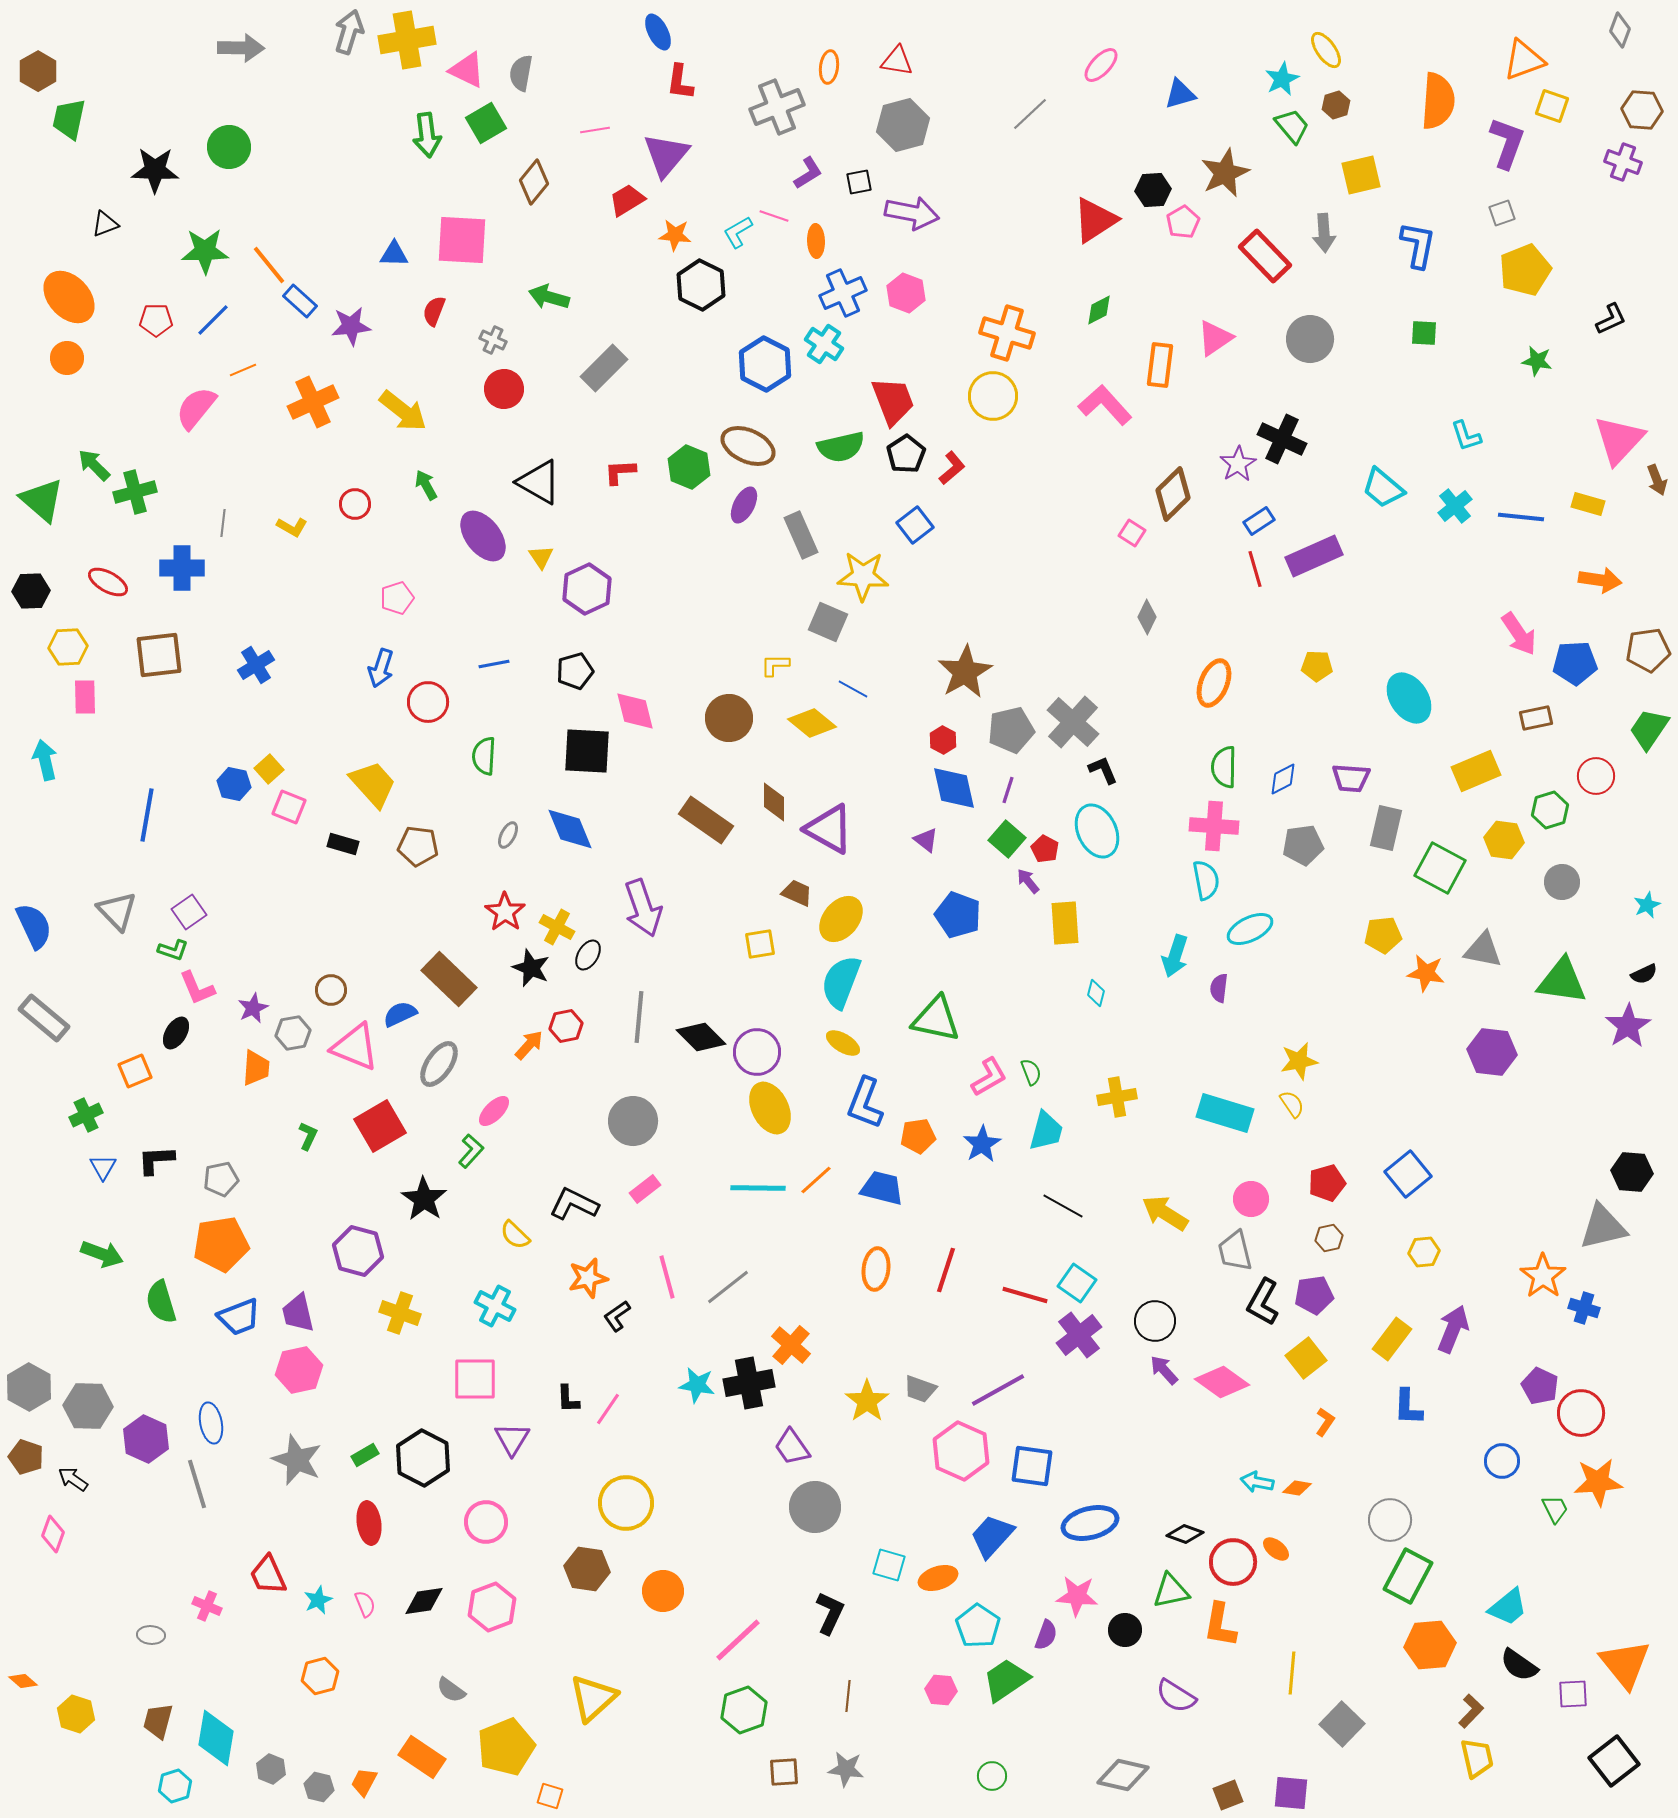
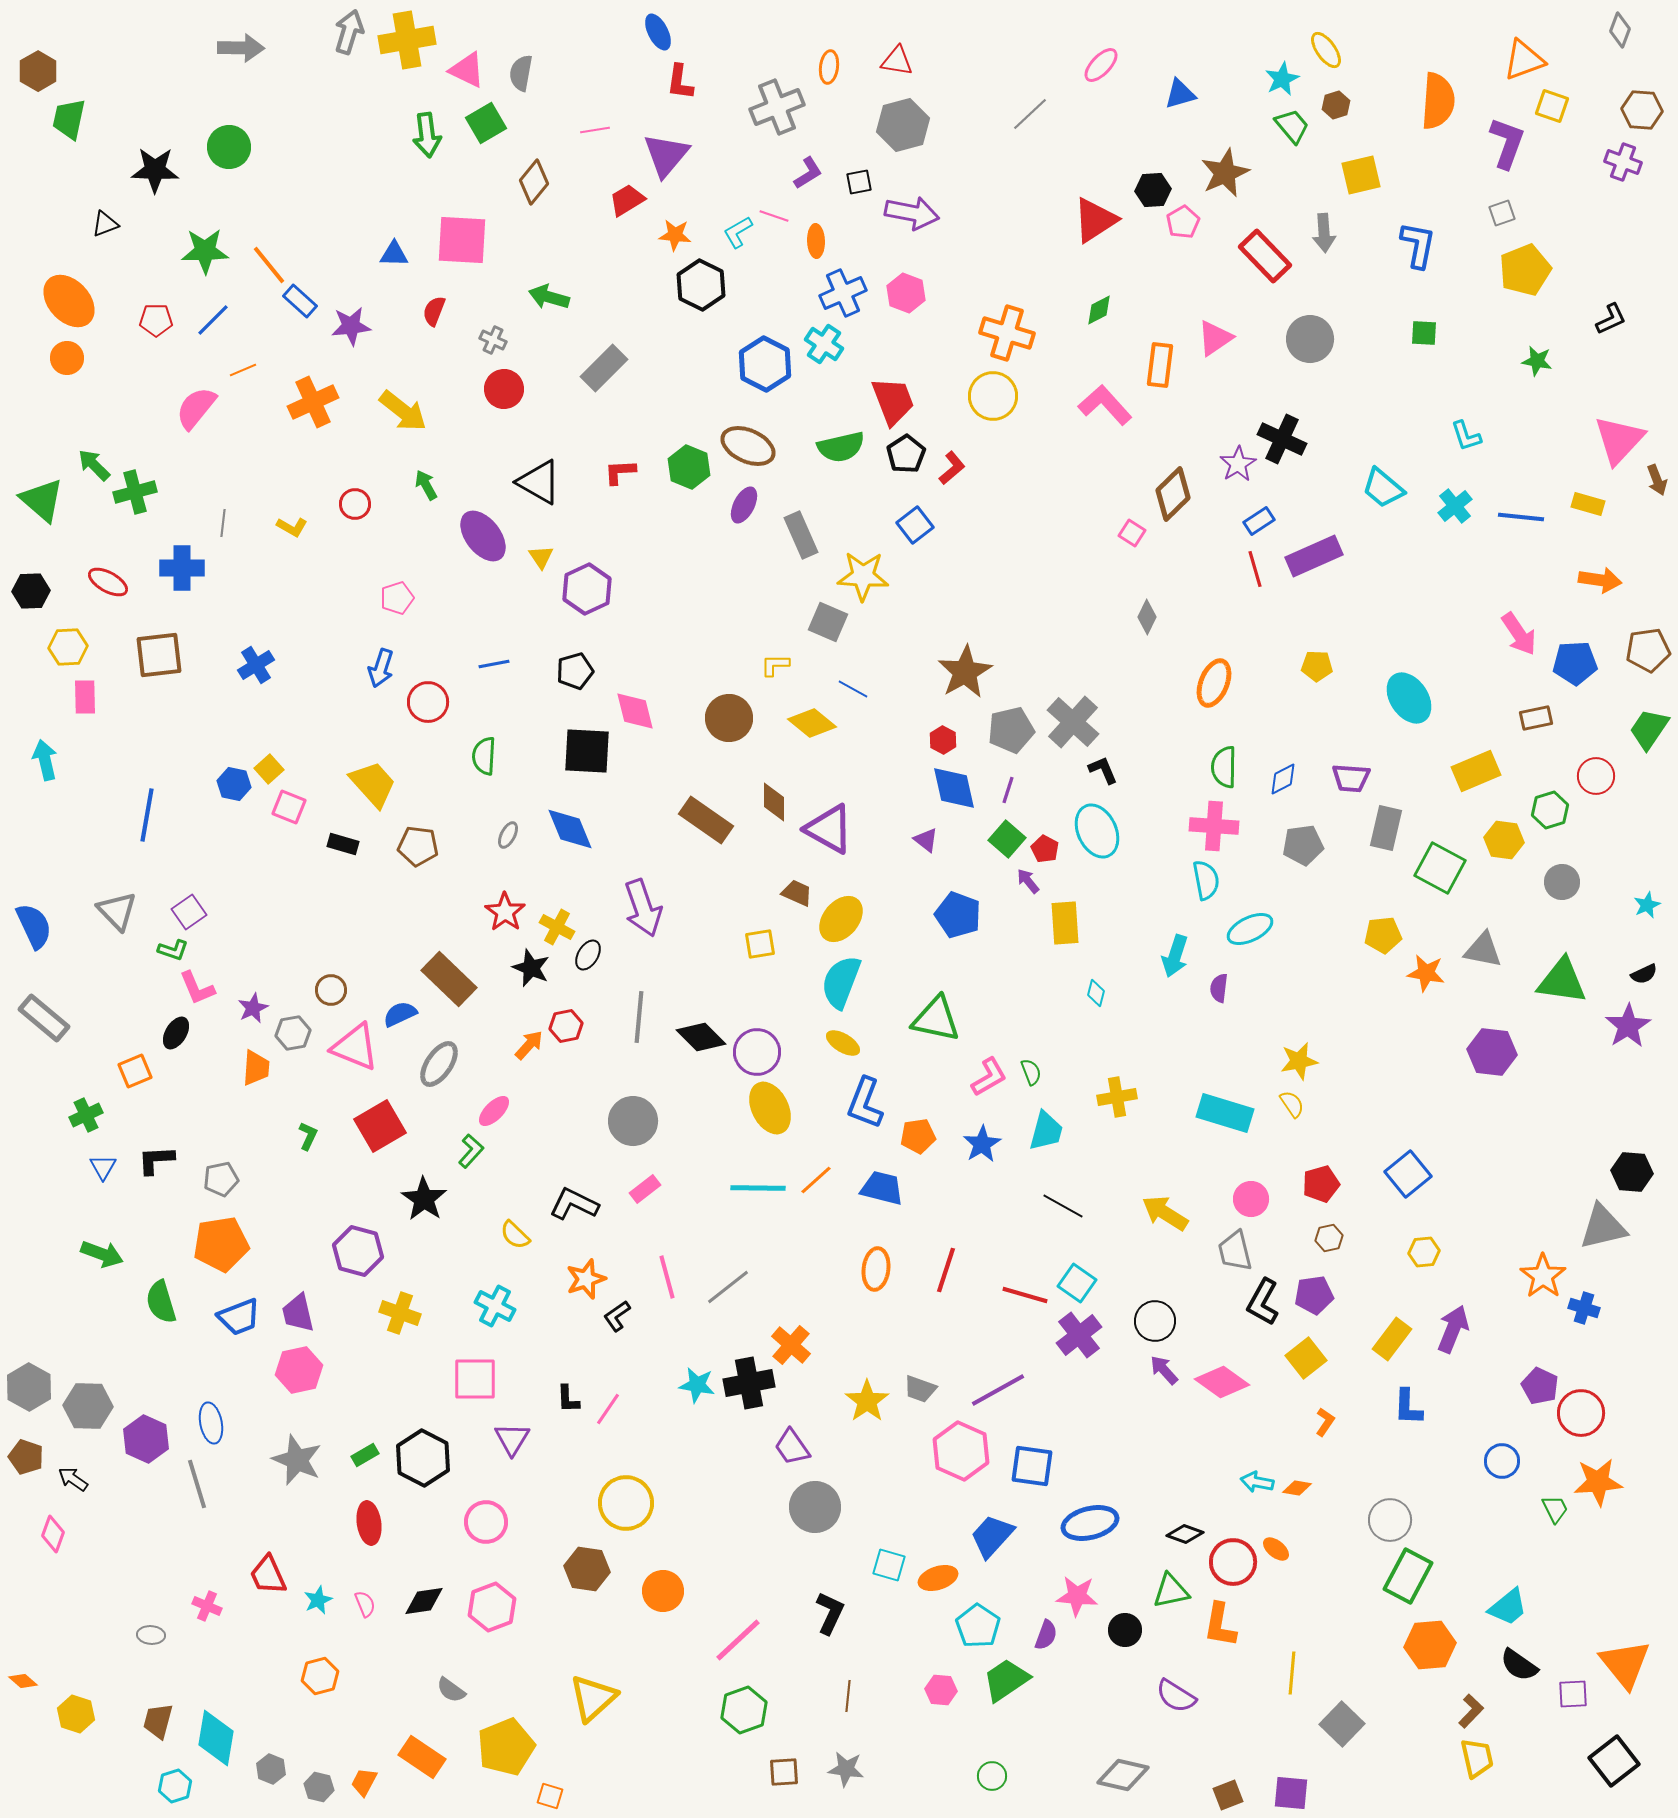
orange ellipse at (69, 297): moved 4 px down
red pentagon at (1327, 1183): moved 6 px left, 1 px down
orange star at (588, 1278): moved 2 px left, 1 px down; rotated 6 degrees counterclockwise
